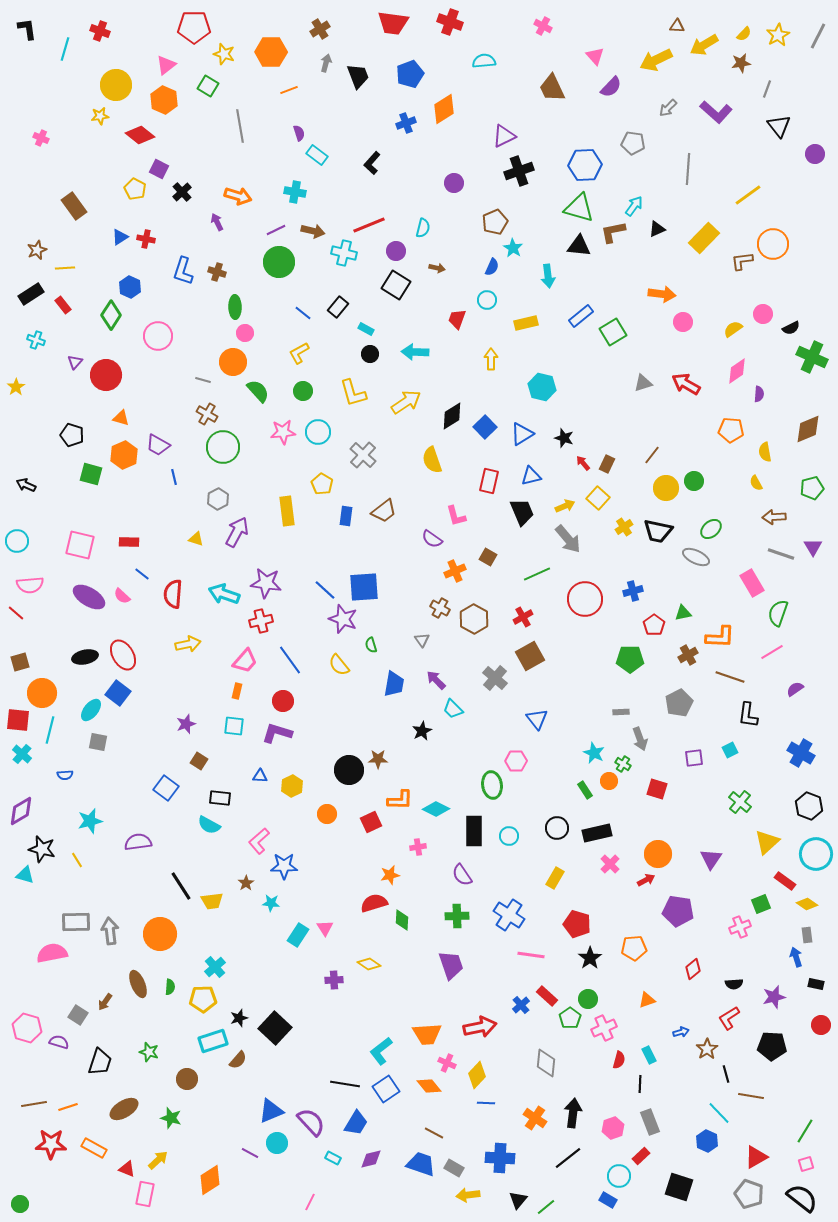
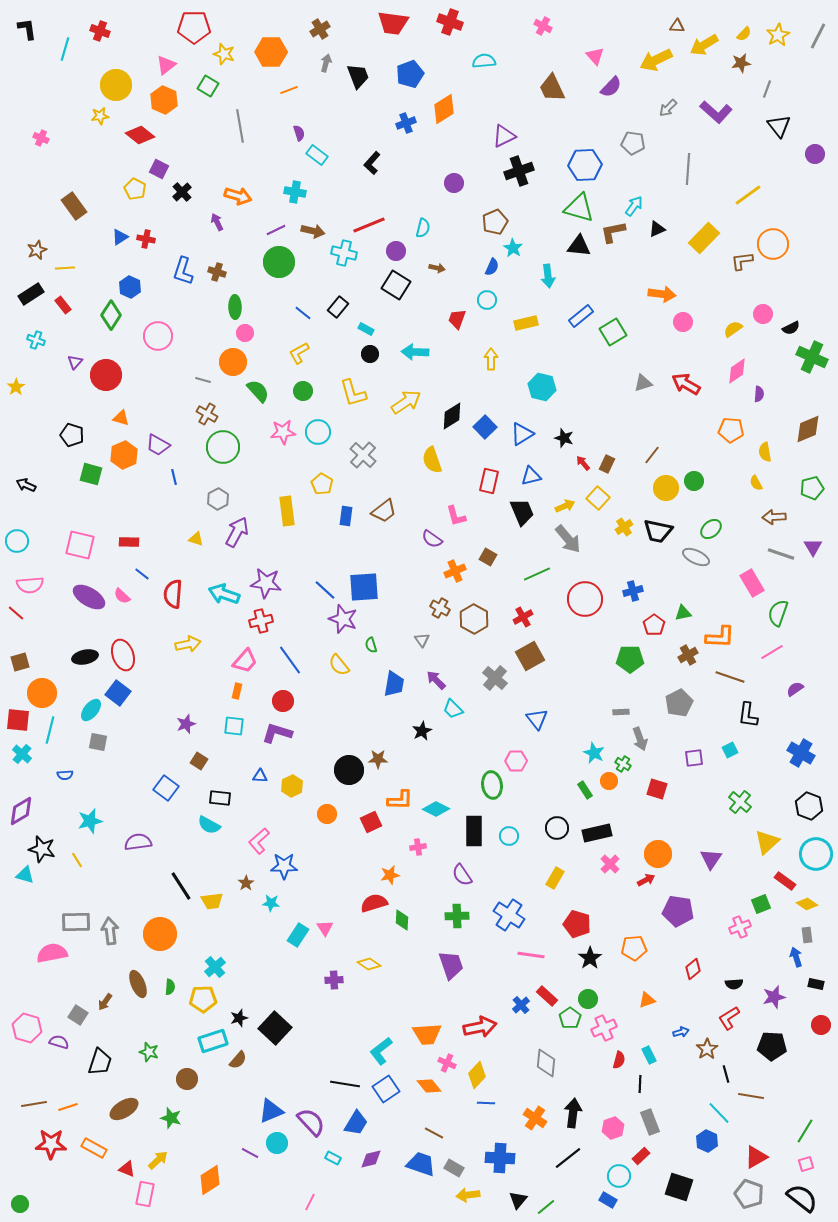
red ellipse at (123, 655): rotated 12 degrees clockwise
